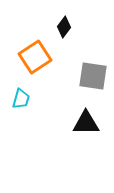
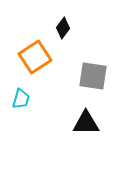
black diamond: moved 1 px left, 1 px down
